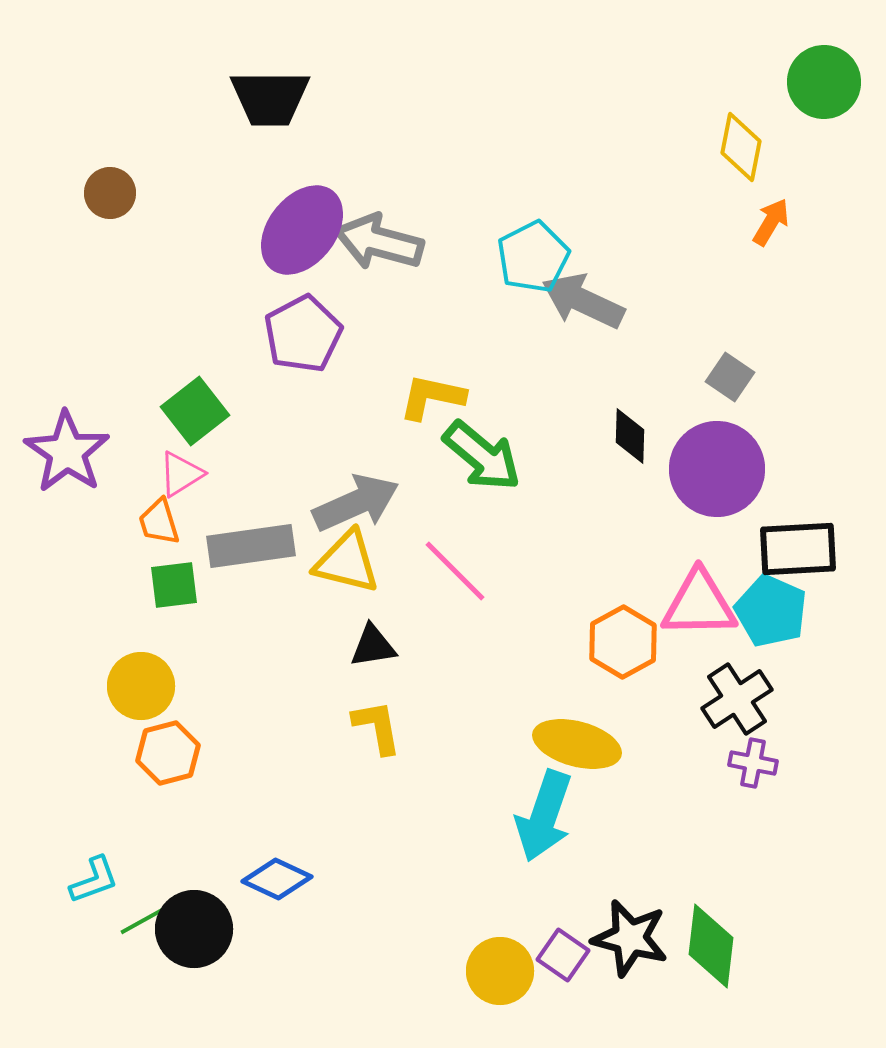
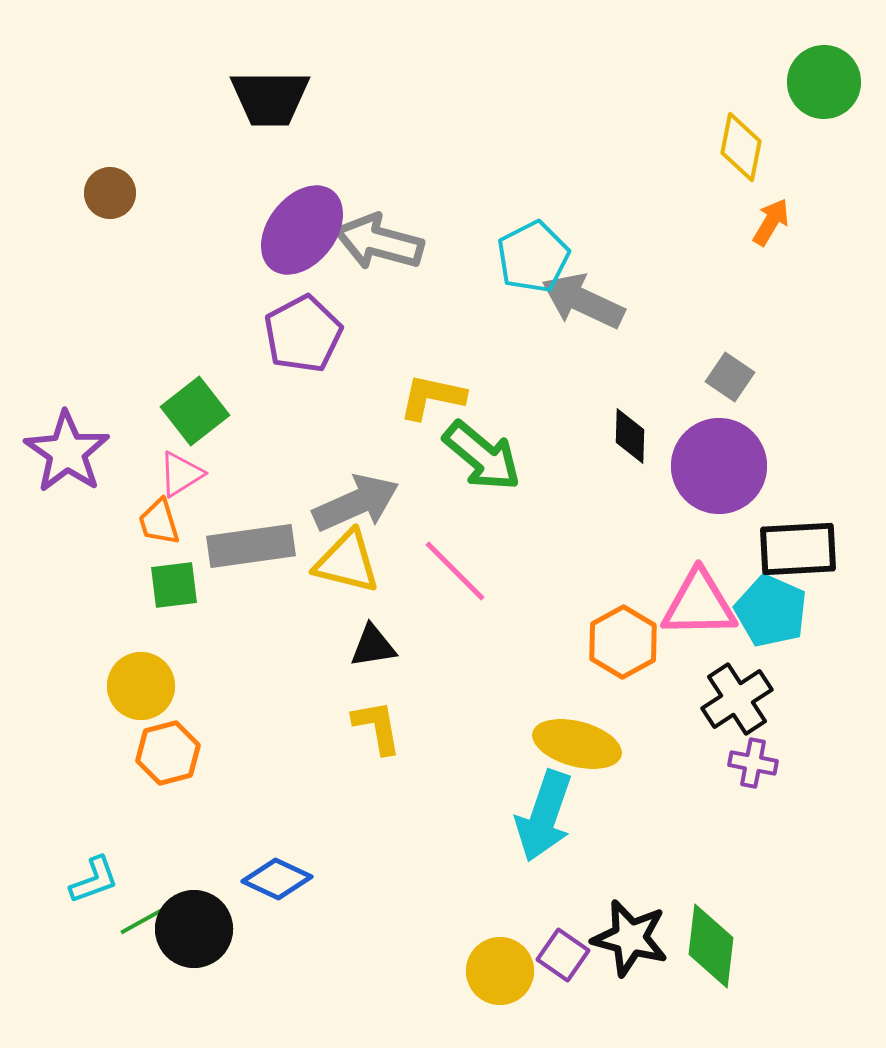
purple circle at (717, 469): moved 2 px right, 3 px up
